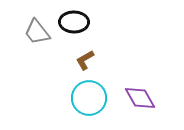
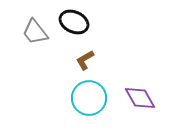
black ellipse: rotated 24 degrees clockwise
gray trapezoid: moved 2 px left
